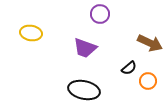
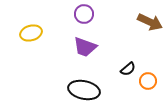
purple circle: moved 16 px left
yellow ellipse: rotated 25 degrees counterclockwise
brown arrow: moved 21 px up
purple trapezoid: moved 1 px up
black semicircle: moved 1 px left, 1 px down
